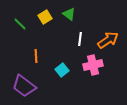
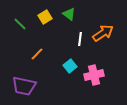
orange arrow: moved 5 px left, 7 px up
orange line: moved 1 px right, 2 px up; rotated 48 degrees clockwise
pink cross: moved 1 px right, 10 px down
cyan square: moved 8 px right, 4 px up
purple trapezoid: rotated 25 degrees counterclockwise
